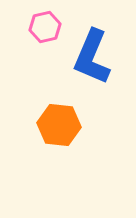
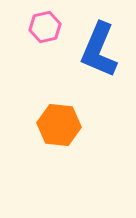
blue L-shape: moved 7 px right, 7 px up
